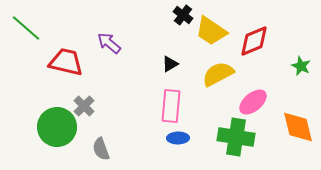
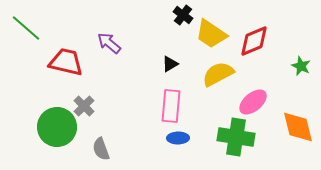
yellow trapezoid: moved 3 px down
